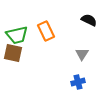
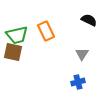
brown square: moved 1 px up
